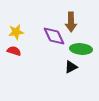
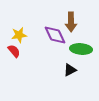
yellow star: moved 3 px right, 3 px down
purple diamond: moved 1 px right, 1 px up
red semicircle: rotated 32 degrees clockwise
black triangle: moved 1 px left, 3 px down
